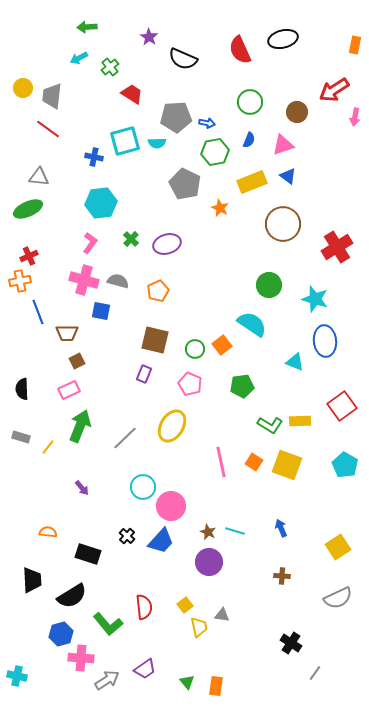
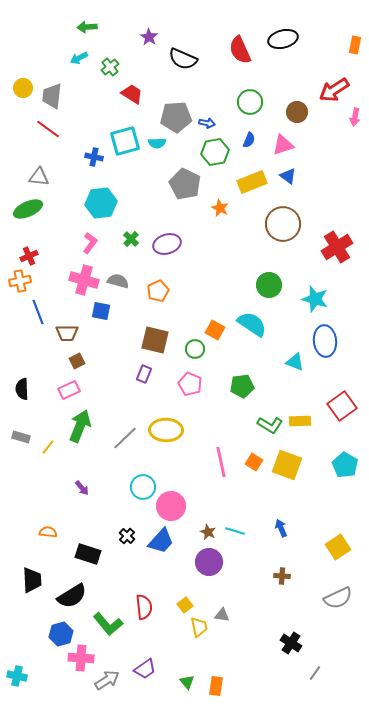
orange square at (222, 345): moved 7 px left, 15 px up; rotated 24 degrees counterclockwise
yellow ellipse at (172, 426): moved 6 px left, 4 px down; rotated 60 degrees clockwise
